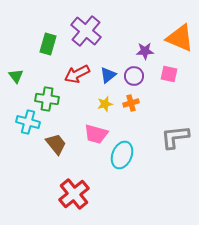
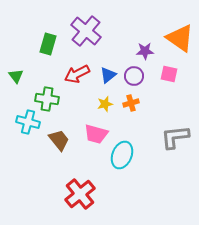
orange triangle: rotated 12 degrees clockwise
brown trapezoid: moved 3 px right, 4 px up
red cross: moved 6 px right
